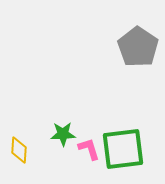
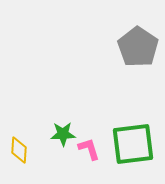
green square: moved 10 px right, 5 px up
